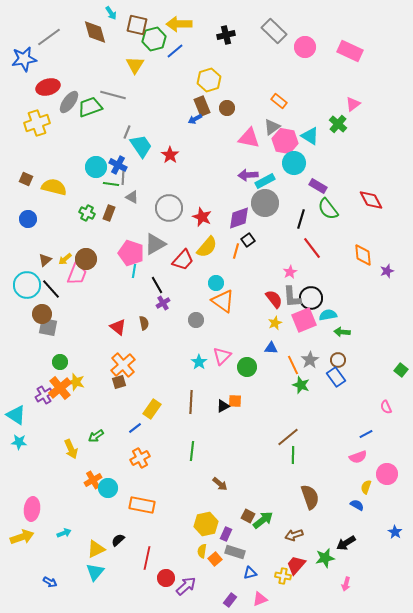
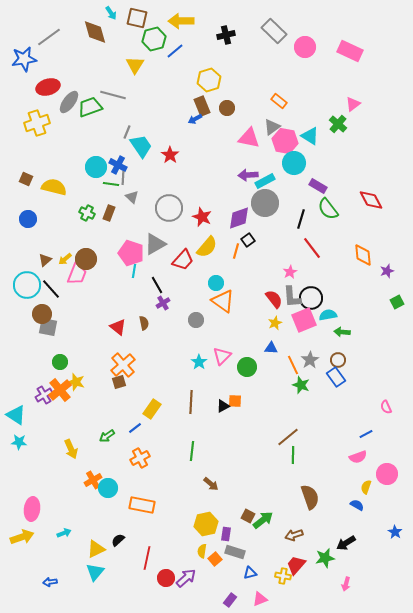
yellow arrow at (179, 24): moved 2 px right, 3 px up
brown square at (137, 25): moved 7 px up
gray triangle at (132, 197): rotated 16 degrees clockwise
green square at (401, 370): moved 4 px left, 68 px up; rotated 24 degrees clockwise
orange cross at (60, 388): moved 2 px down
green arrow at (96, 436): moved 11 px right
brown arrow at (220, 484): moved 9 px left
purple rectangle at (226, 534): rotated 16 degrees counterclockwise
blue arrow at (50, 582): rotated 144 degrees clockwise
purple arrow at (186, 586): moved 8 px up
